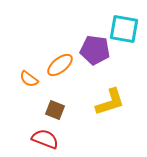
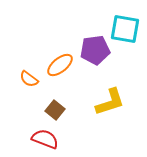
cyan square: moved 1 px right
purple pentagon: rotated 16 degrees counterclockwise
brown square: rotated 18 degrees clockwise
